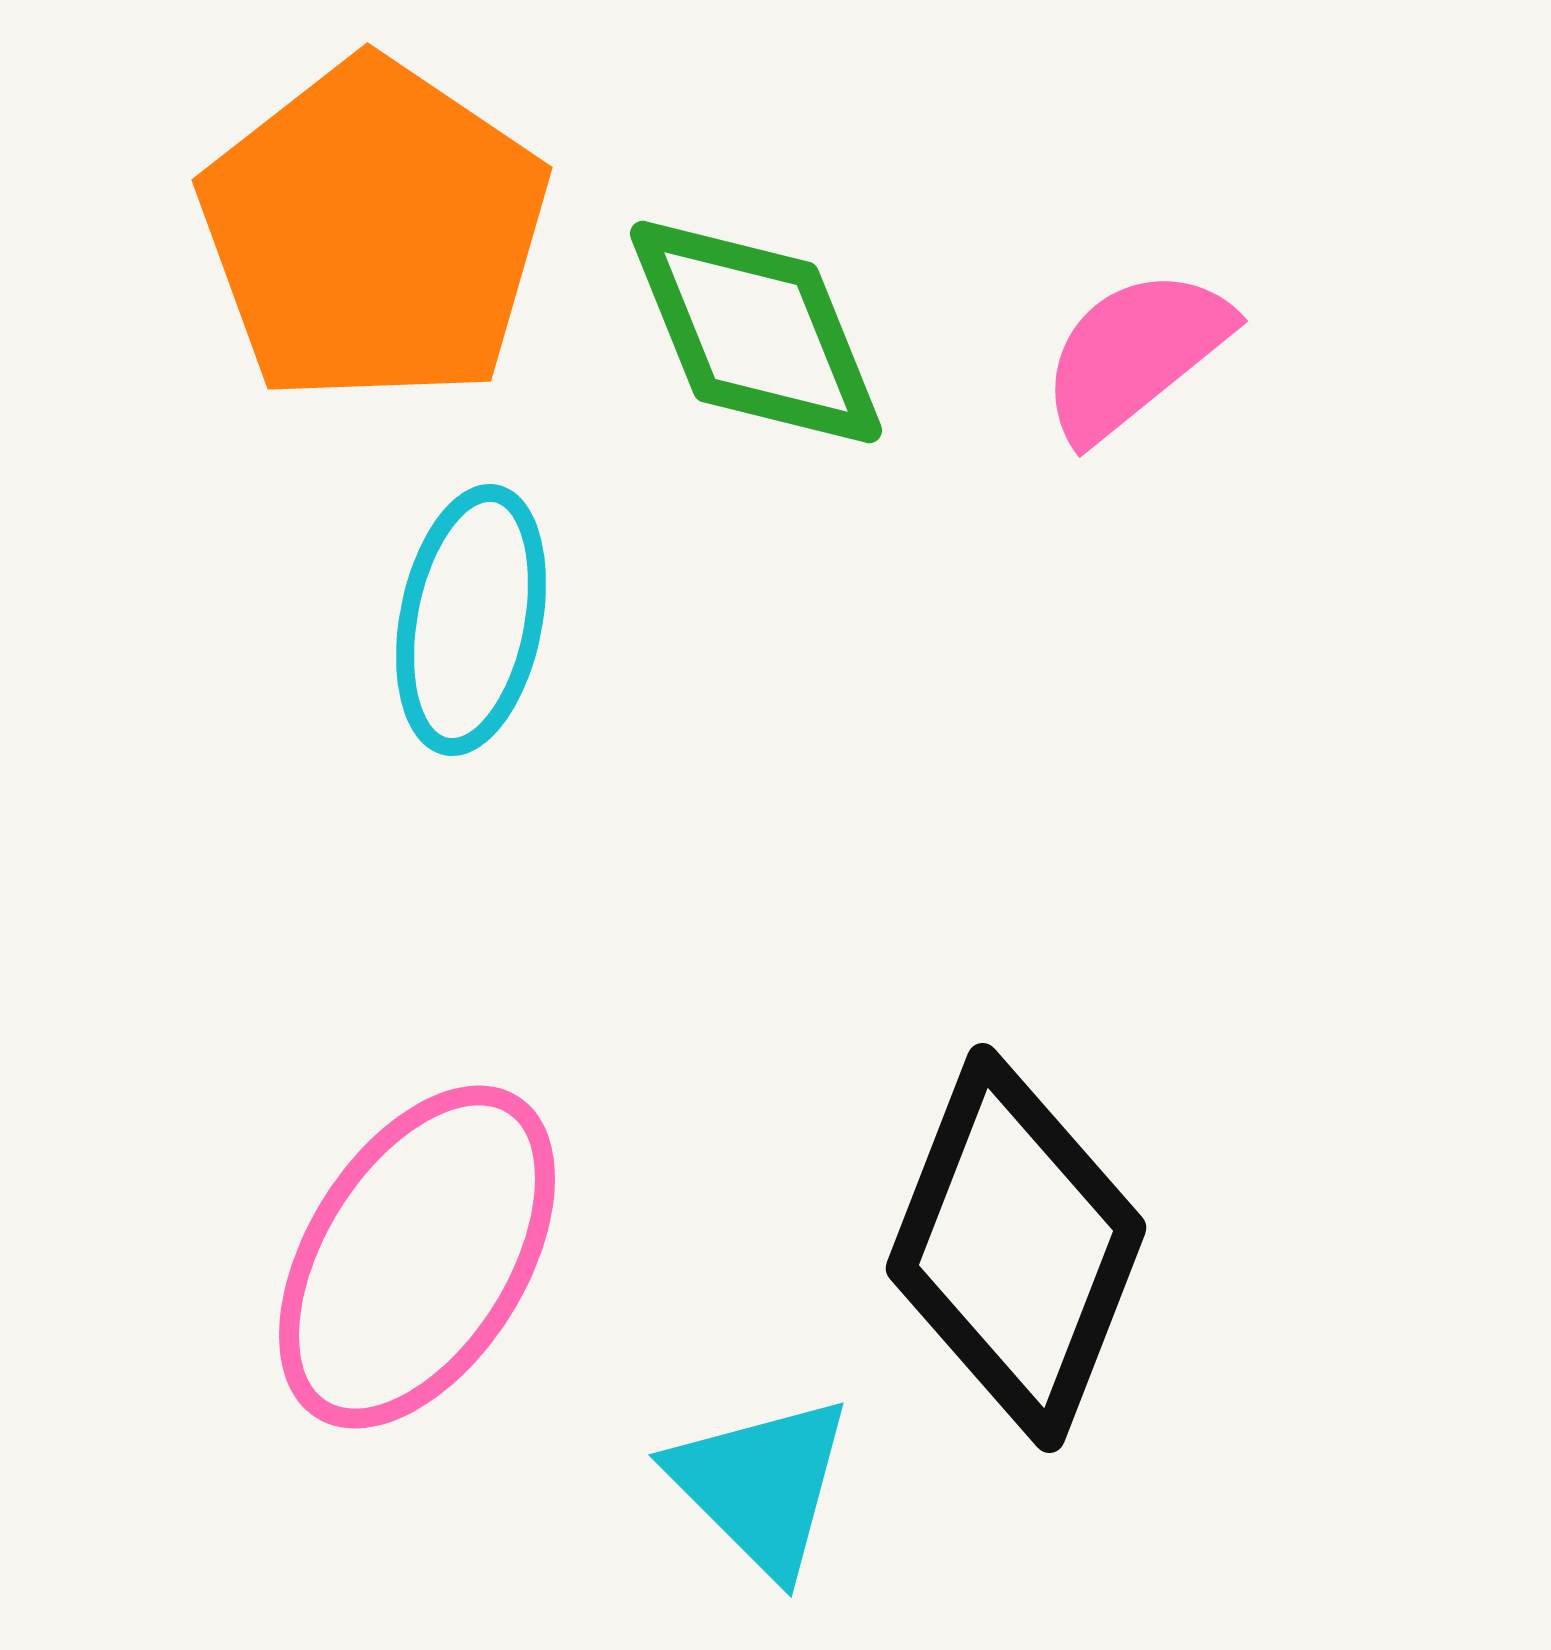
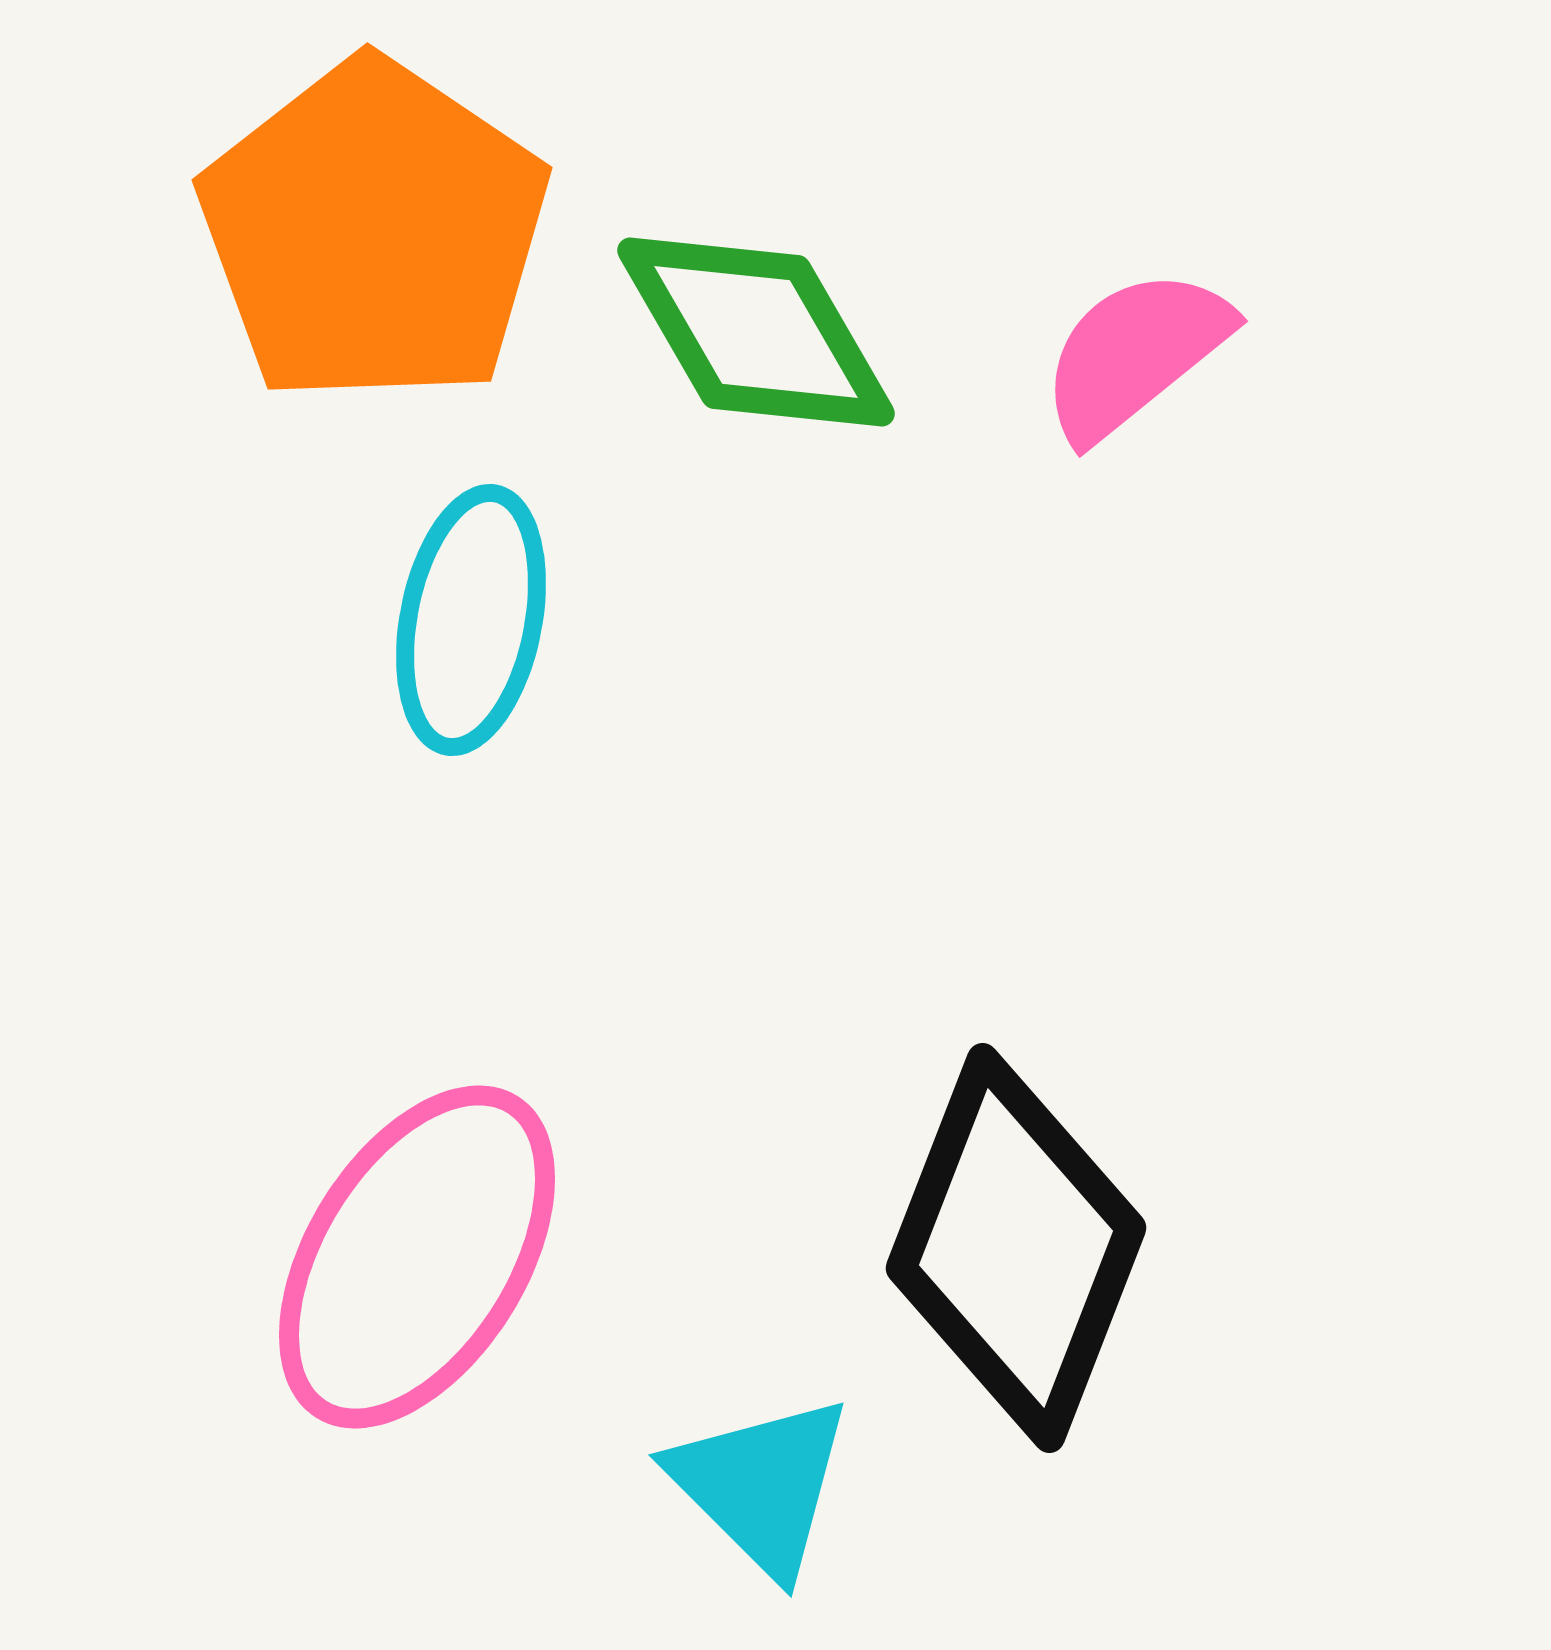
green diamond: rotated 8 degrees counterclockwise
